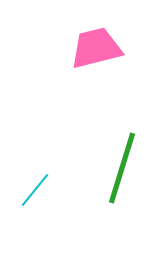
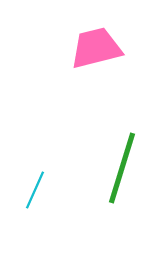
cyan line: rotated 15 degrees counterclockwise
